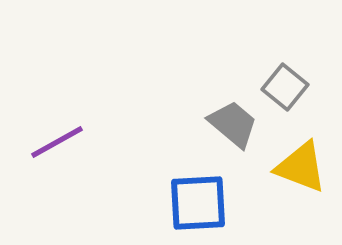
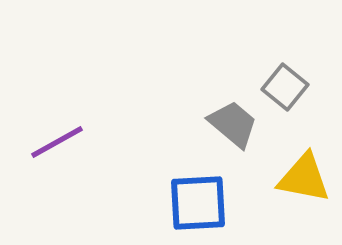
yellow triangle: moved 3 px right, 11 px down; rotated 10 degrees counterclockwise
